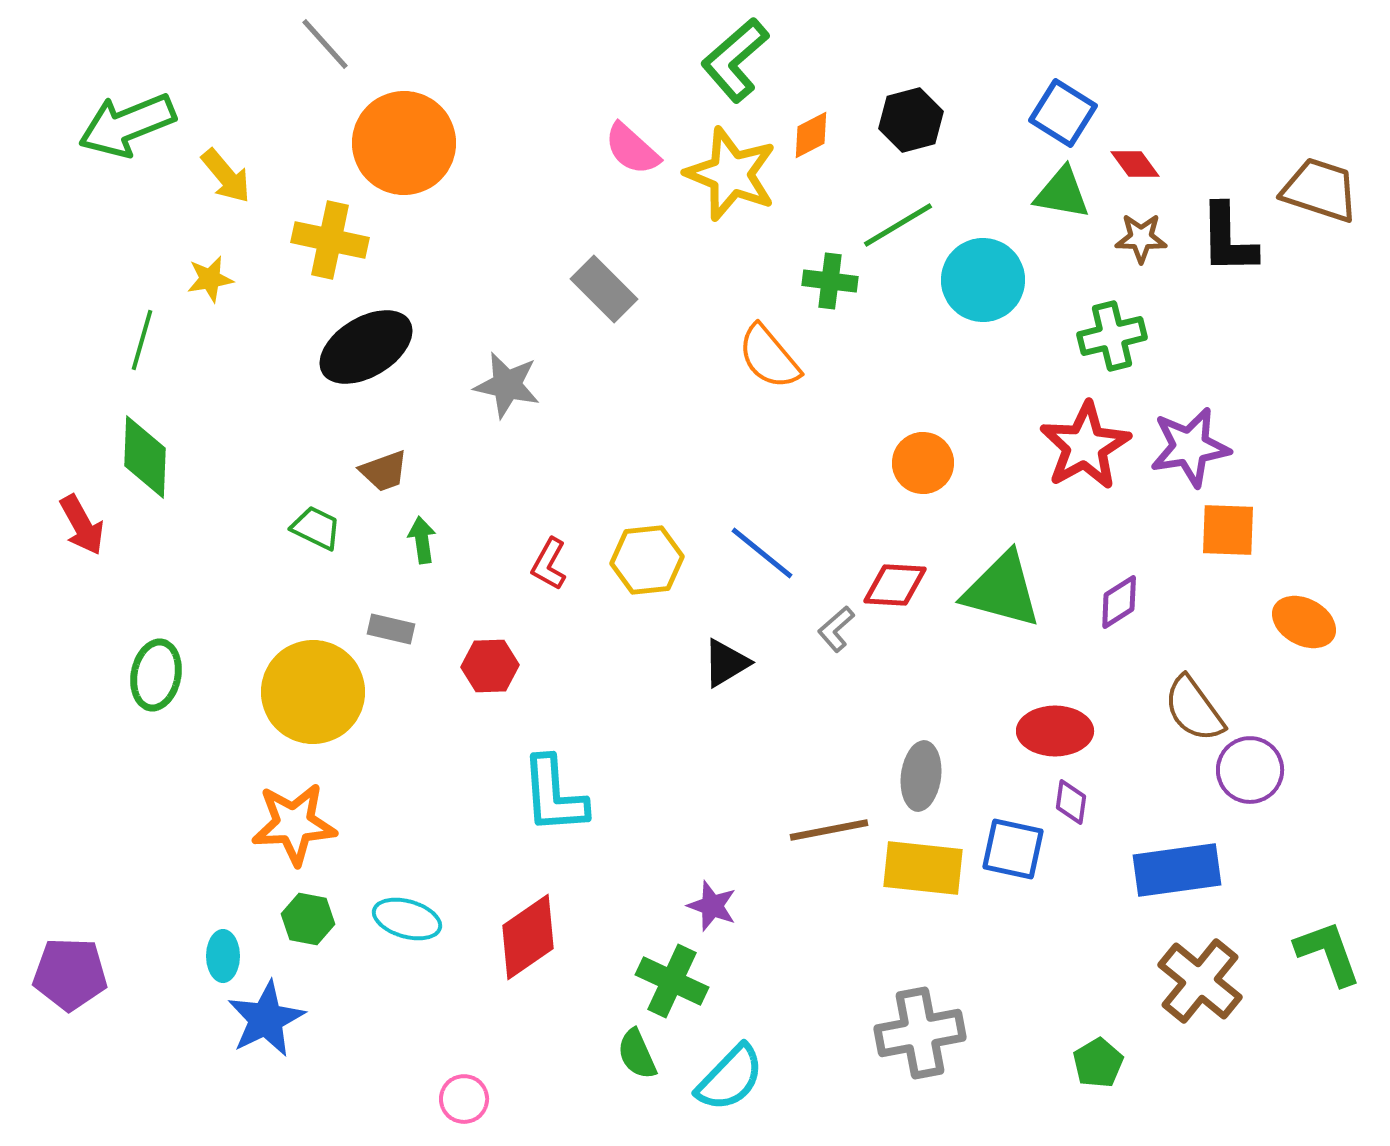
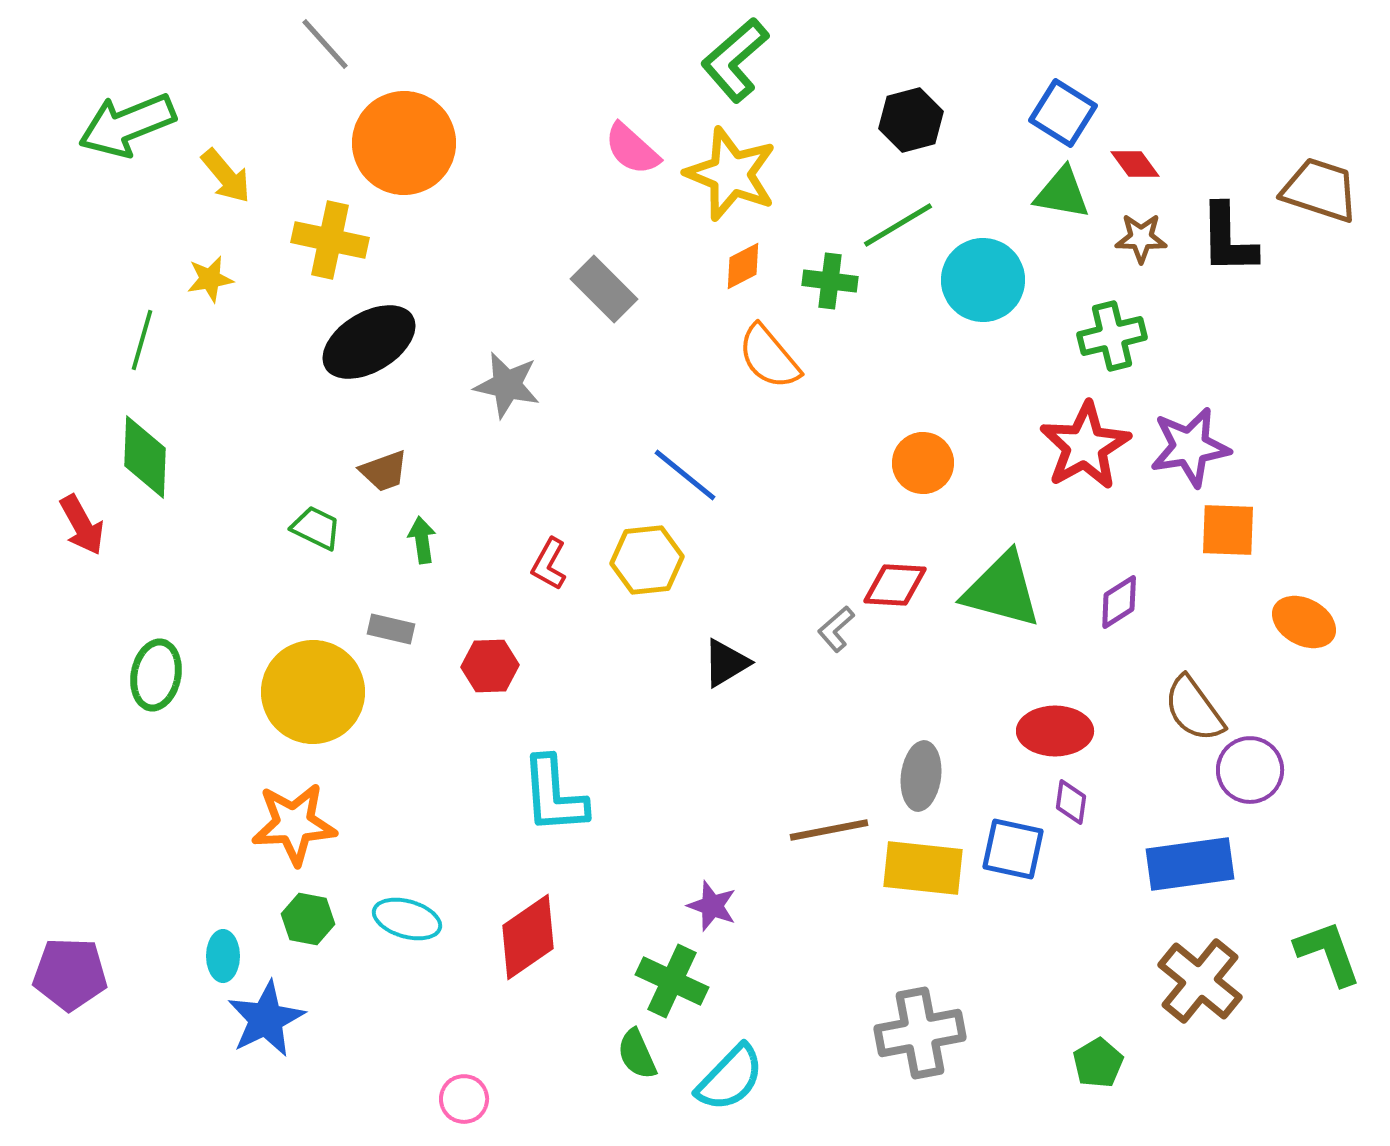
orange diamond at (811, 135): moved 68 px left, 131 px down
black ellipse at (366, 347): moved 3 px right, 5 px up
blue line at (762, 553): moved 77 px left, 78 px up
blue rectangle at (1177, 870): moved 13 px right, 6 px up
